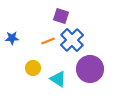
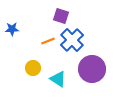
blue star: moved 9 px up
purple circle: moved 2 px right
